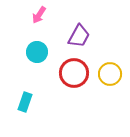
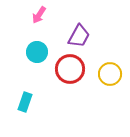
red circle: moved 4 px left, 4 px up
